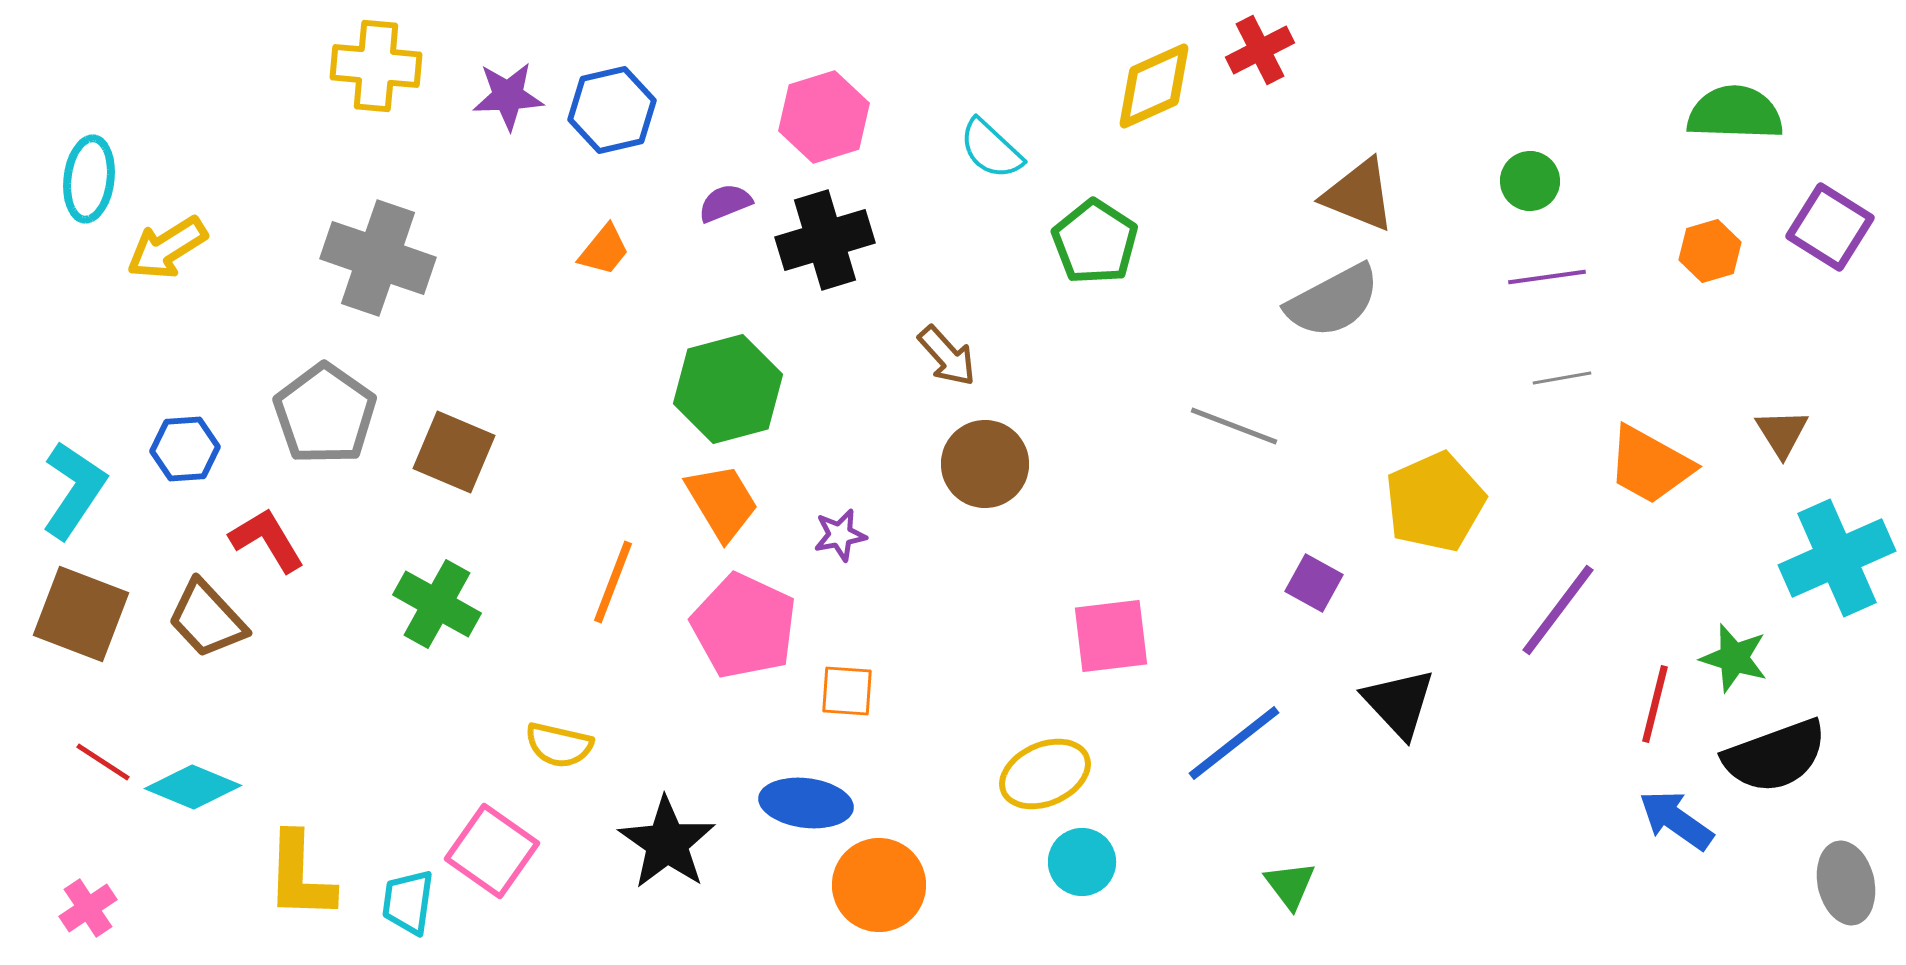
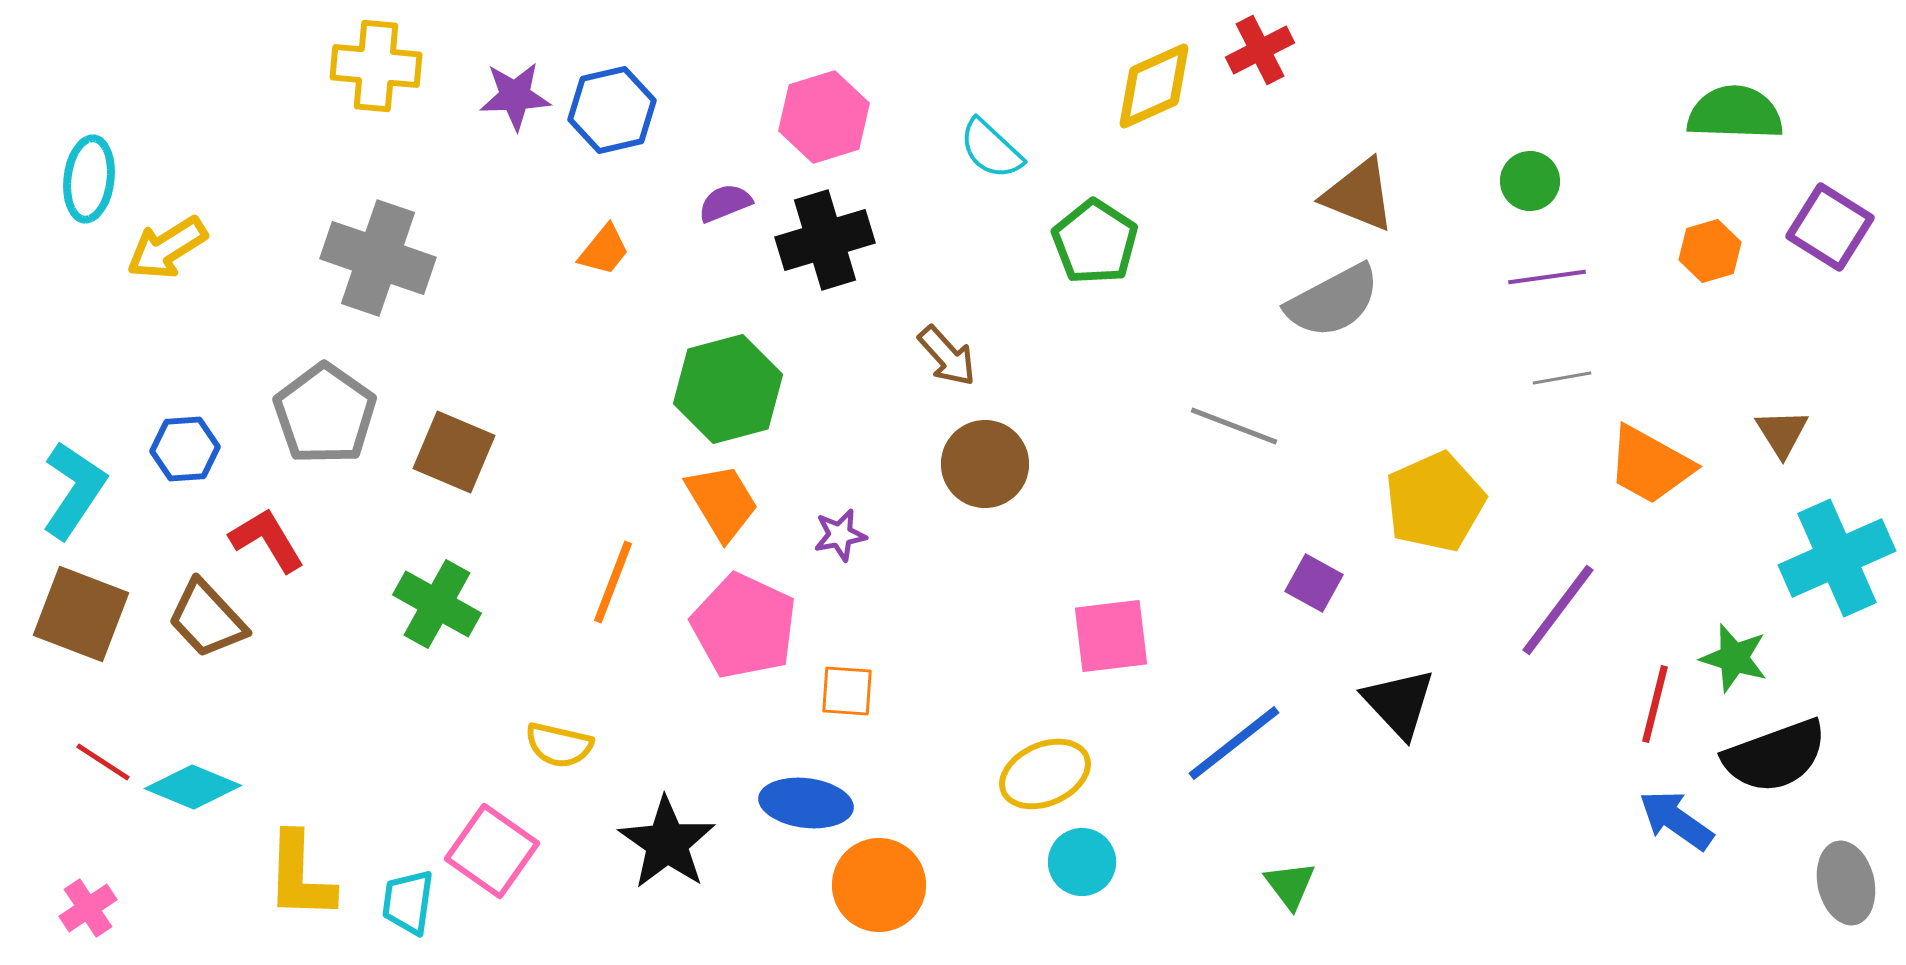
purple star at (508, 96): moved 7 px right
